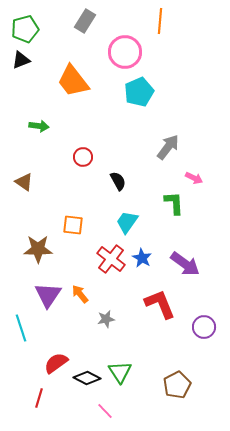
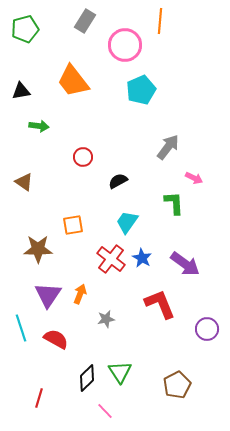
pink circle: moved 7 px up
black triangle: moved 31 px down; rotated 12 degrees clockwise
cyan pentagon: moved 2 px right, 2 px up
black semicircle: rotated 90 degrees counterclockwise
orange square: rotated 15 degrees counterclockwise
orange arrow: rotated 60 degrees clockwise
purple circle: moved 3 px right, 2 px down
red semicircle: moved 24 px up; rotated 65 degrees clockwise
black diamond: rotated 72 degrees counterclockwise
